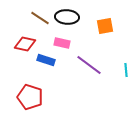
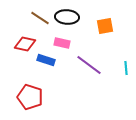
cyan line: moved 2 px up
